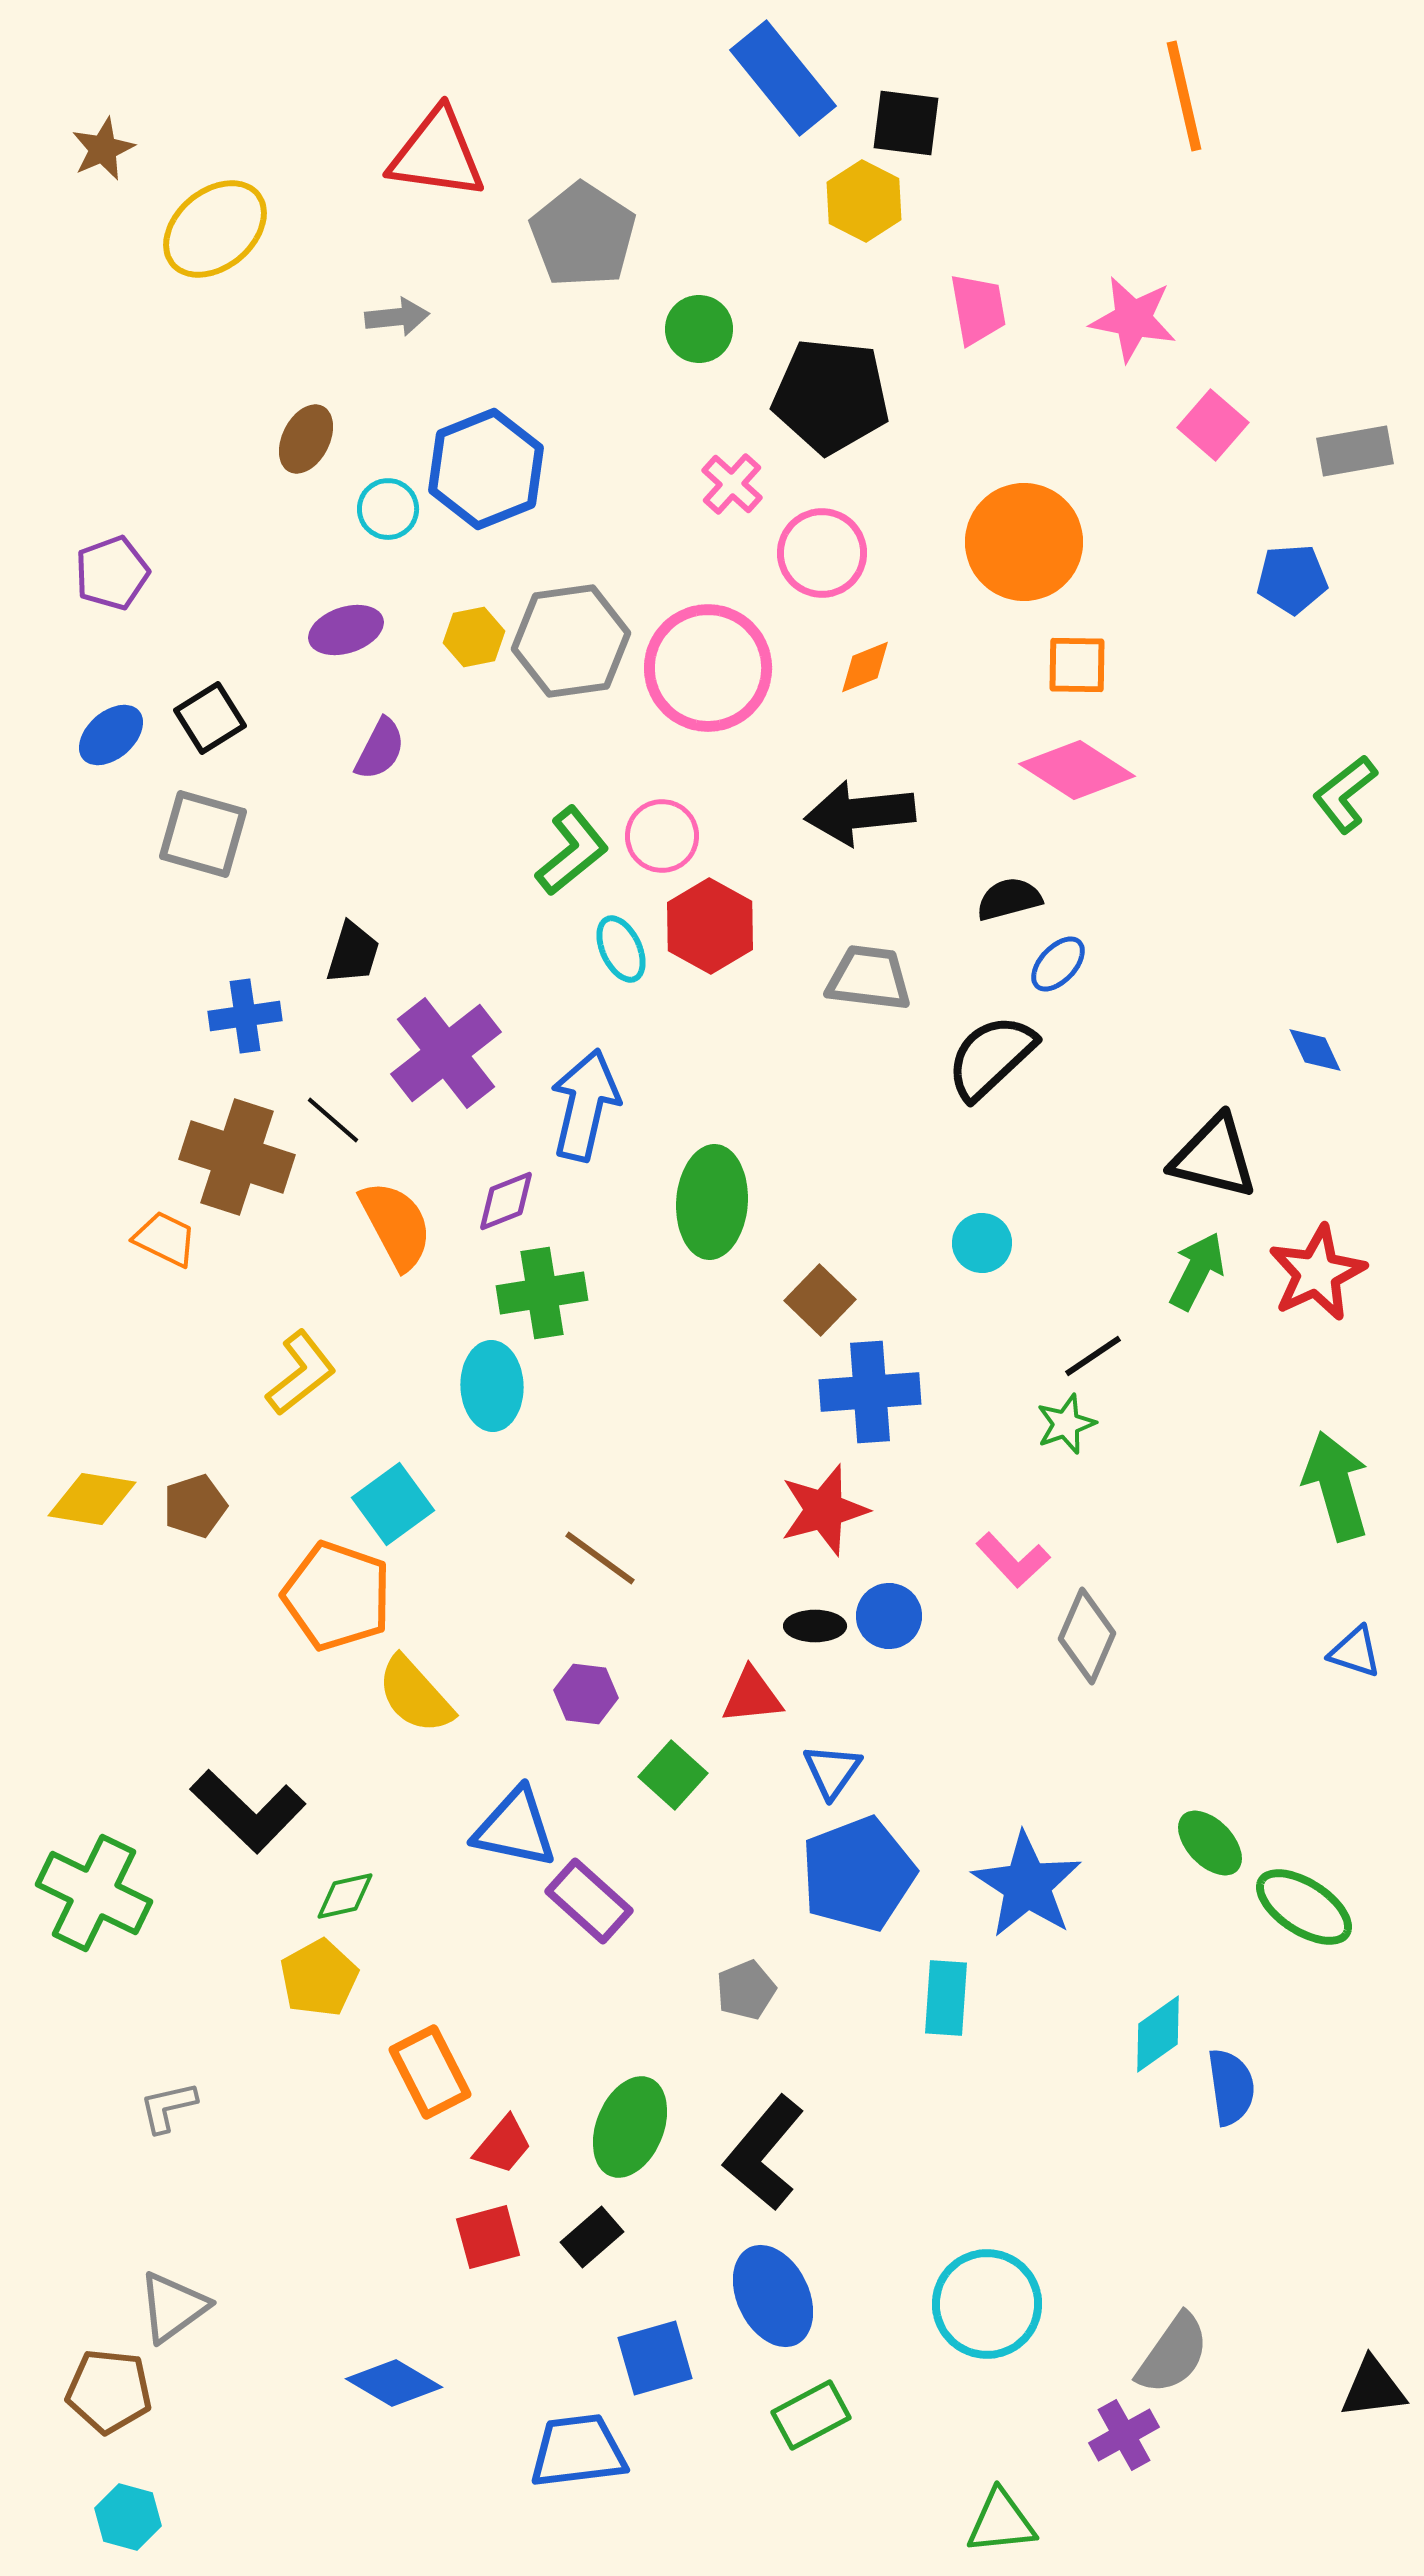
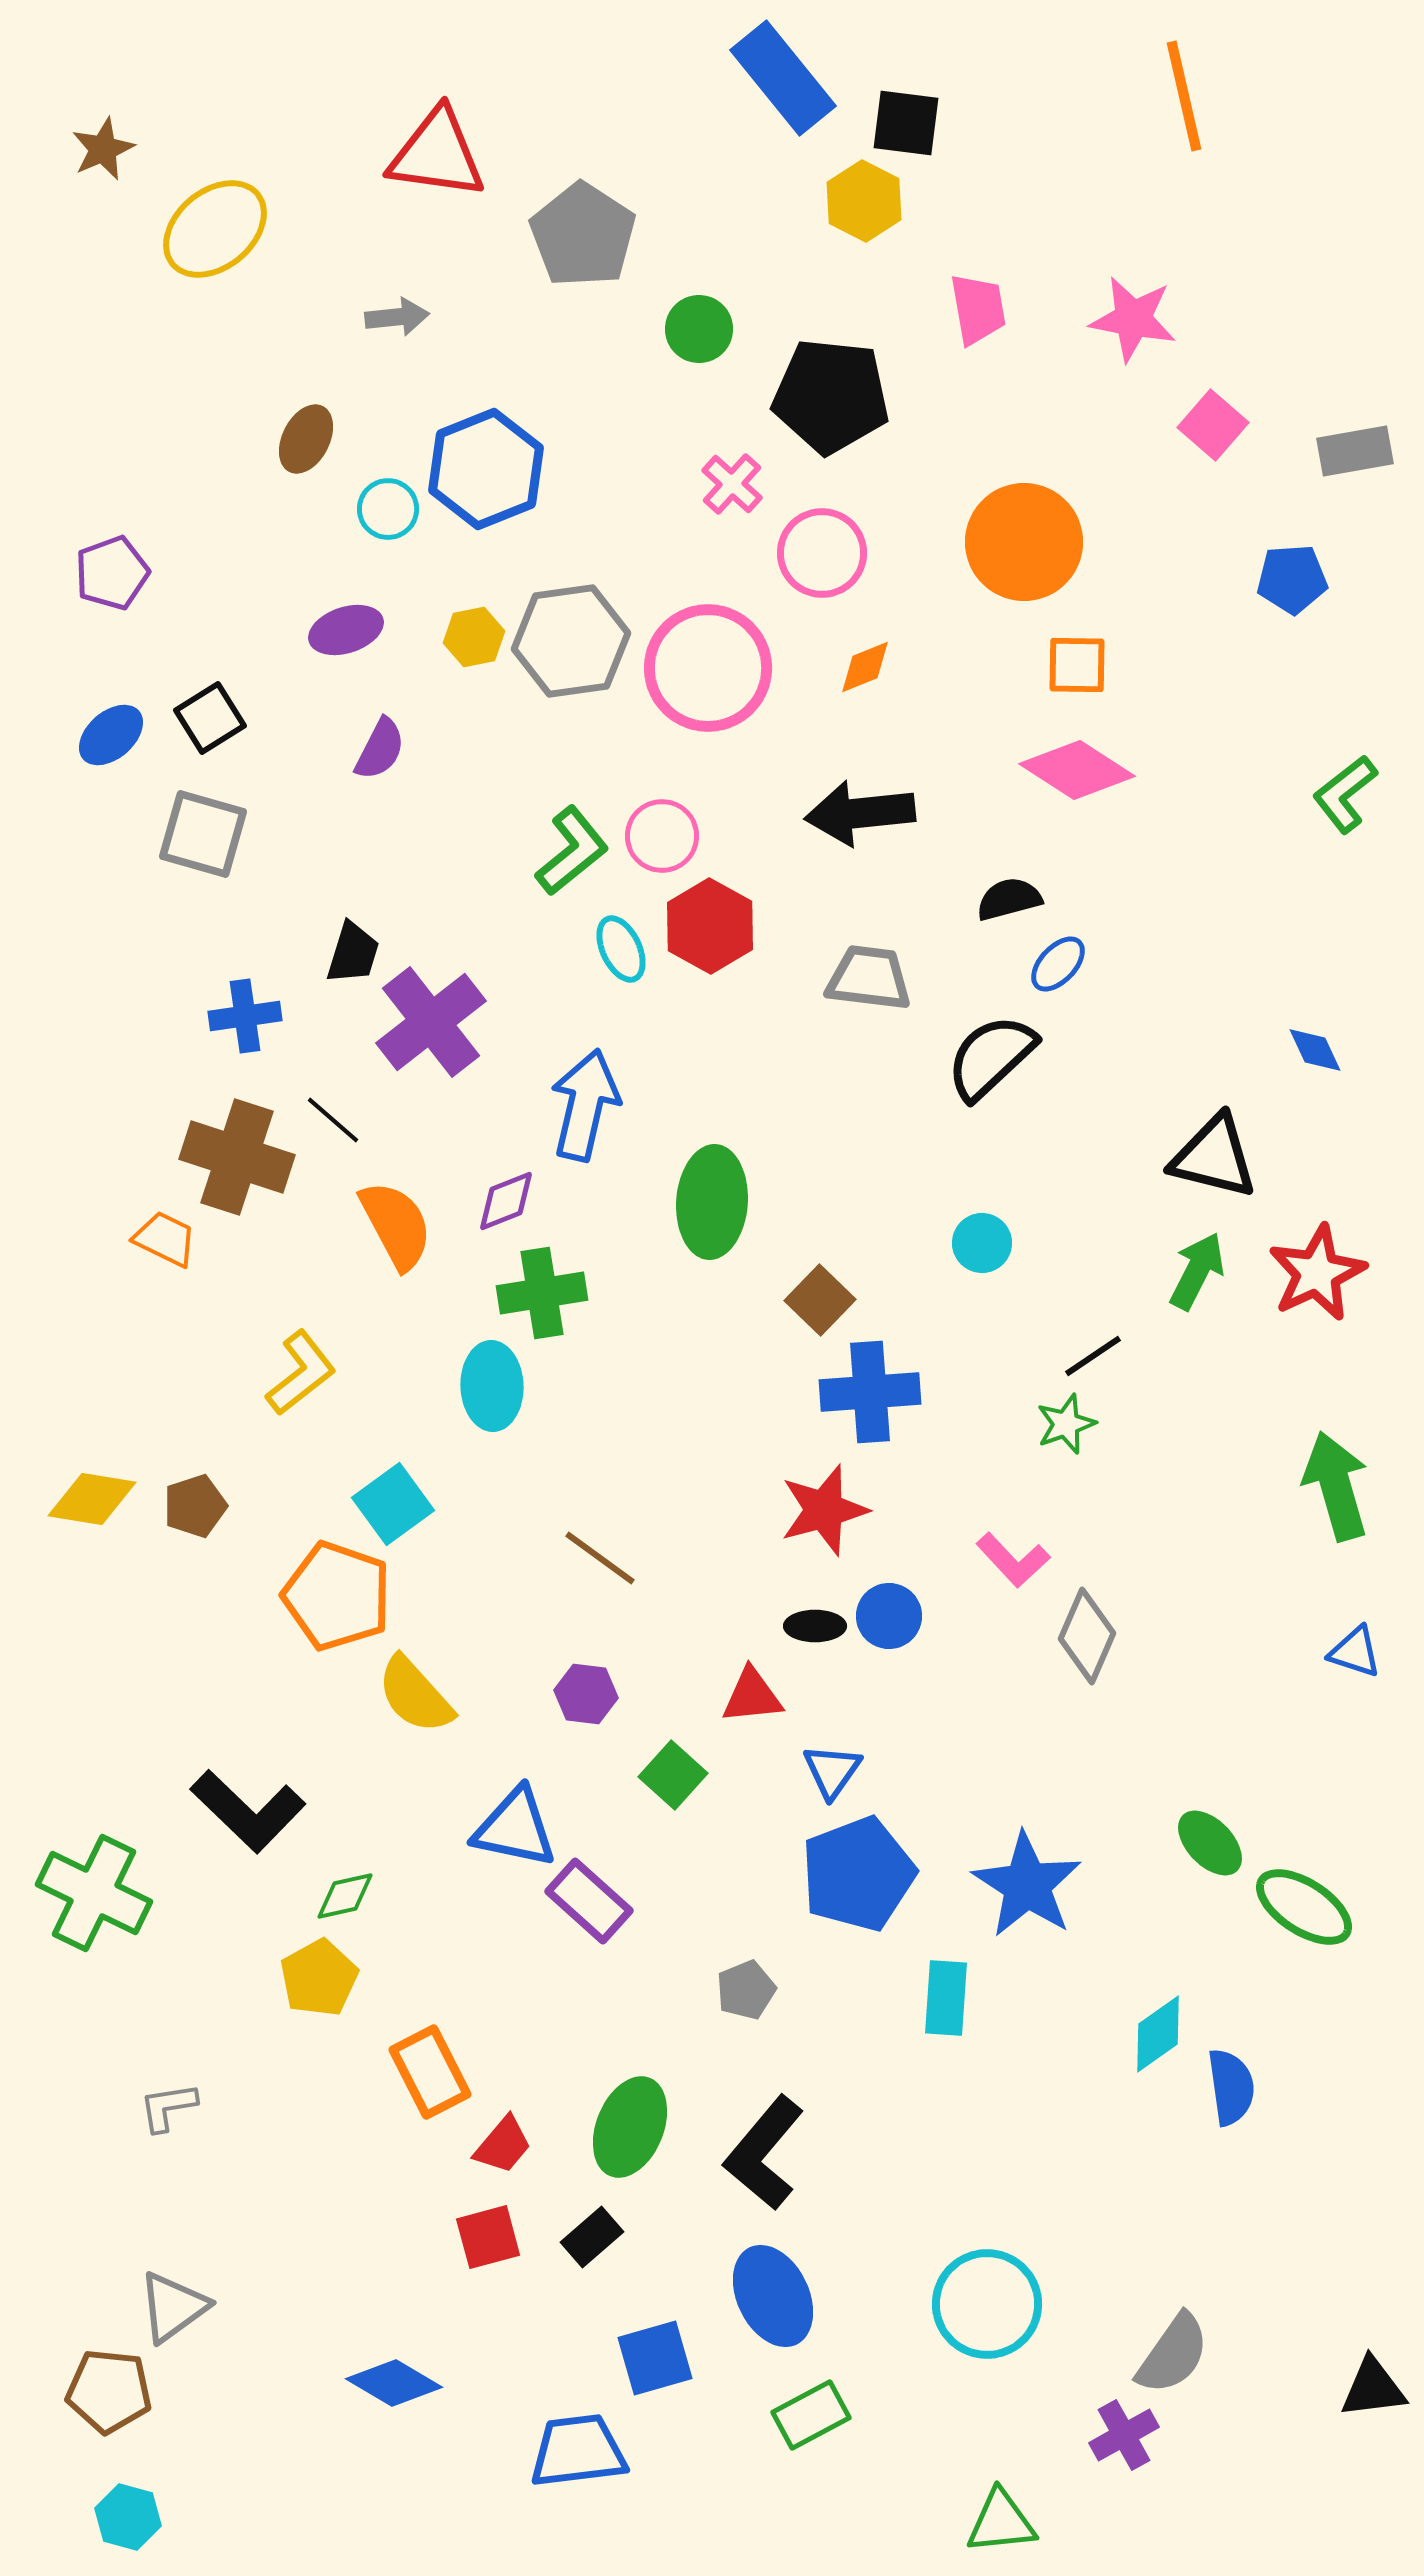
purple cross at (446, 1053): moved 15 px left, 31 px up
gray L-shape at (168, 2107): rotated 4 degrees clockwise
